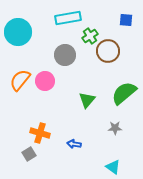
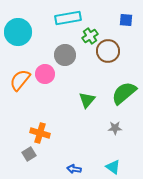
pink circle: moved 7 px up
blue arrow: moved 25 px down
